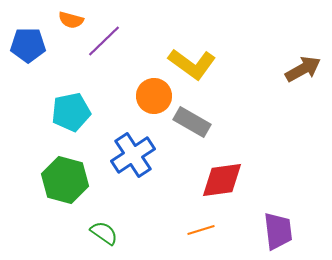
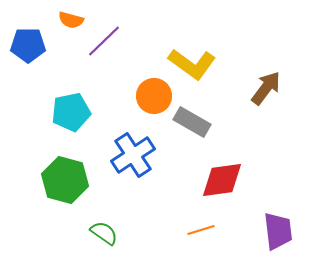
brown arrow: moved 37 px left, 19 px down; rotated 24 degrees counterclockwise
